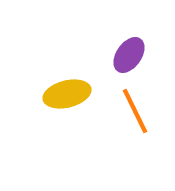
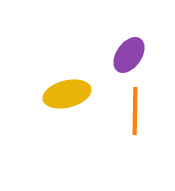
orange line: rotated 27 degrees clockwise
